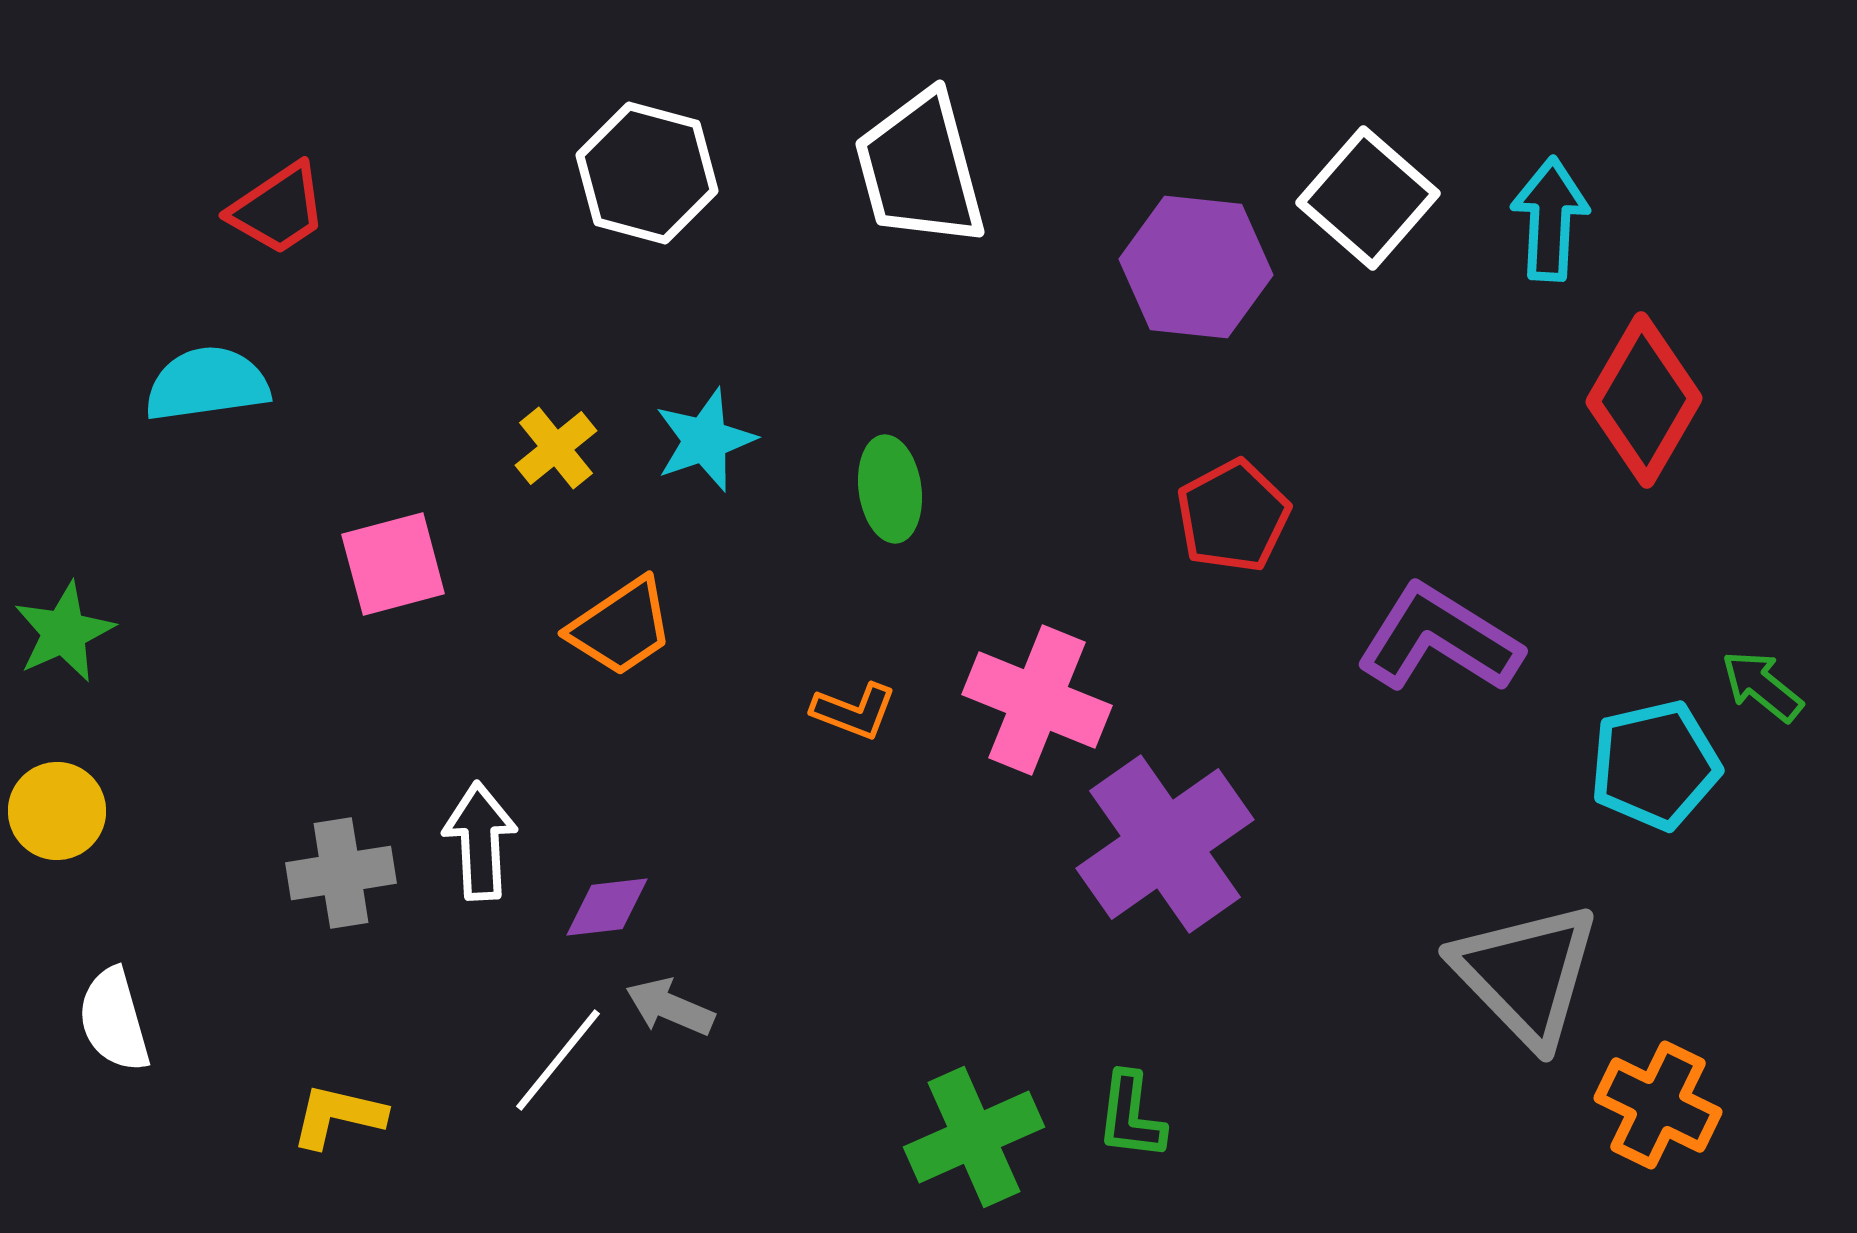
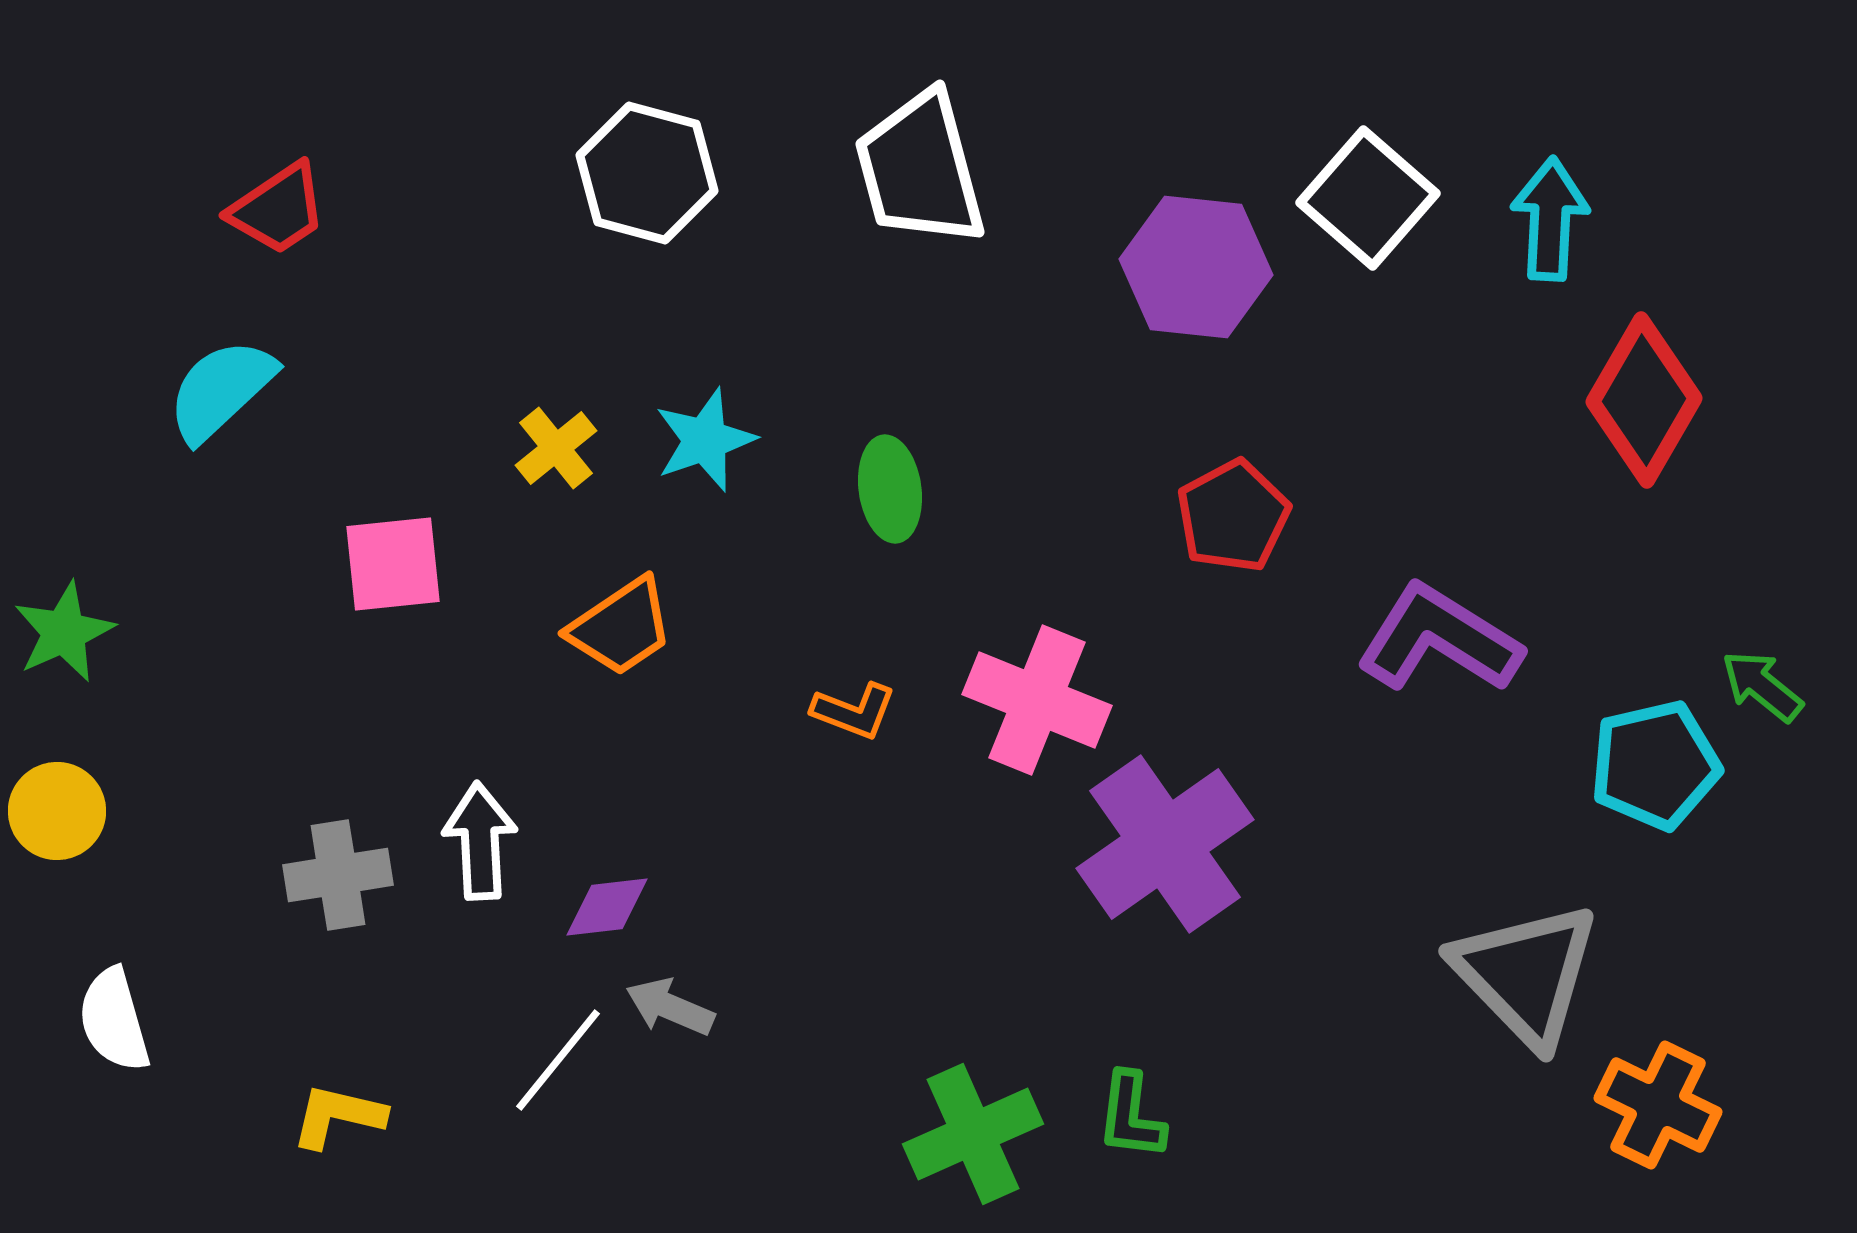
cyan semicircle: moved 14 px right, 6 px down; rotated 35 degrees counterclockwise
pink square: rotated 9 degrees clockwise
gray cross: moved 3 px left, 2 px down
green cross: moved 1 px left, 3 px up
